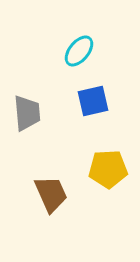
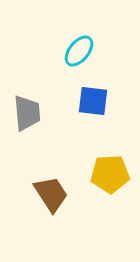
blue square: rotated 20 degrees clockwise
yellow pentagon: moved 2 px right, 5 px down
brown trapezoid: rotated 9 degrees counterclockwise
